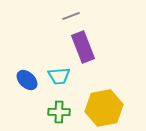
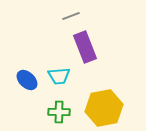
purple rectangle: moved 2 px right
